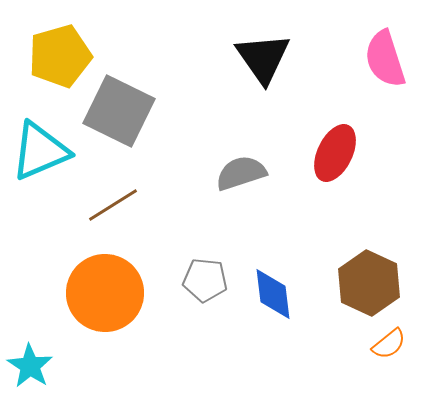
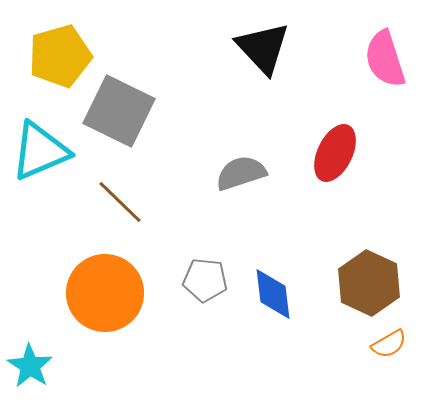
black triangle: moved 10 px up; rotated 8 degrees counterclockwise
brown line: moved 7 px right, 3 px up; rotated 76 degrees clockwise
orange semicircle: rotated 9 degrees clockwise
